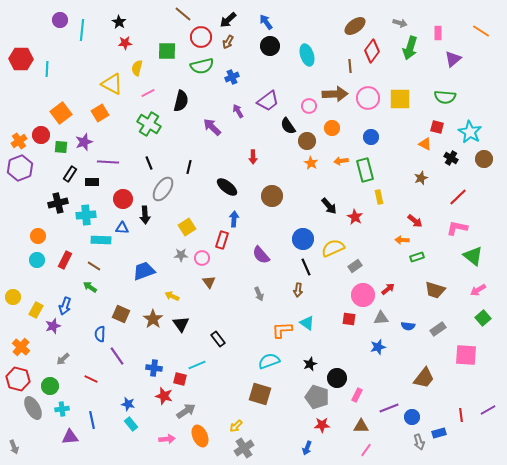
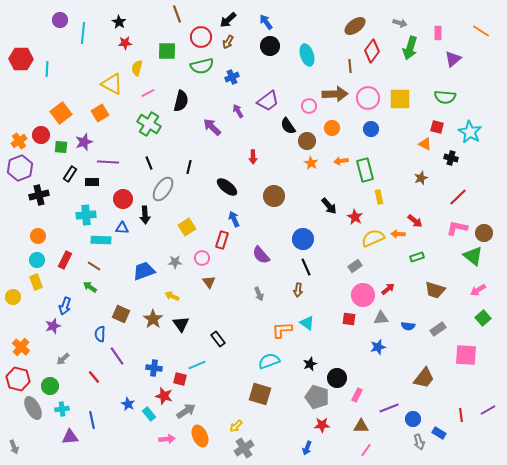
brown line at (183, 14): moved 6 px left; rotated 30 degrees clockwise
cyan line at (82, 30): moved 1 px right, 3 px down
blue circle at (371, 137): moved 8 px up
black cross at (451, 158): rotated 16 degrees counterclockwise
brown circle at (484, 159): moved 74 px down
brown circle at (272, 196): moved 2 px right
black cross at (58, 203): moved 19 px left, 8 px up
blue arrow at (234, 219): rotated 28 degrees counterclockwise
orange arrow at (402, 240): moved 4 px left, 6 px up
yellow semicircle at (333, 248): moved 40 px right, 10 px up
gray star at (181, 255): moved 6 px left, 7 px down
yellow rectangle at (36, 310): moved 28 px up; rotated 49 degrees counterclockwise
red line at (91, 379): moved 3 px right, 2 px up; rotated 24 degrees clockwise
blue star at (128, 404): rotated 16 degrees clockwise
blue circle at (412, 417): moved 1 px right, 2 px down
cyan rectangle at (131, 424): moved 18 px right, 10 px up
blue rectangle at (439, 433): rotated 48 degrees clockwise
